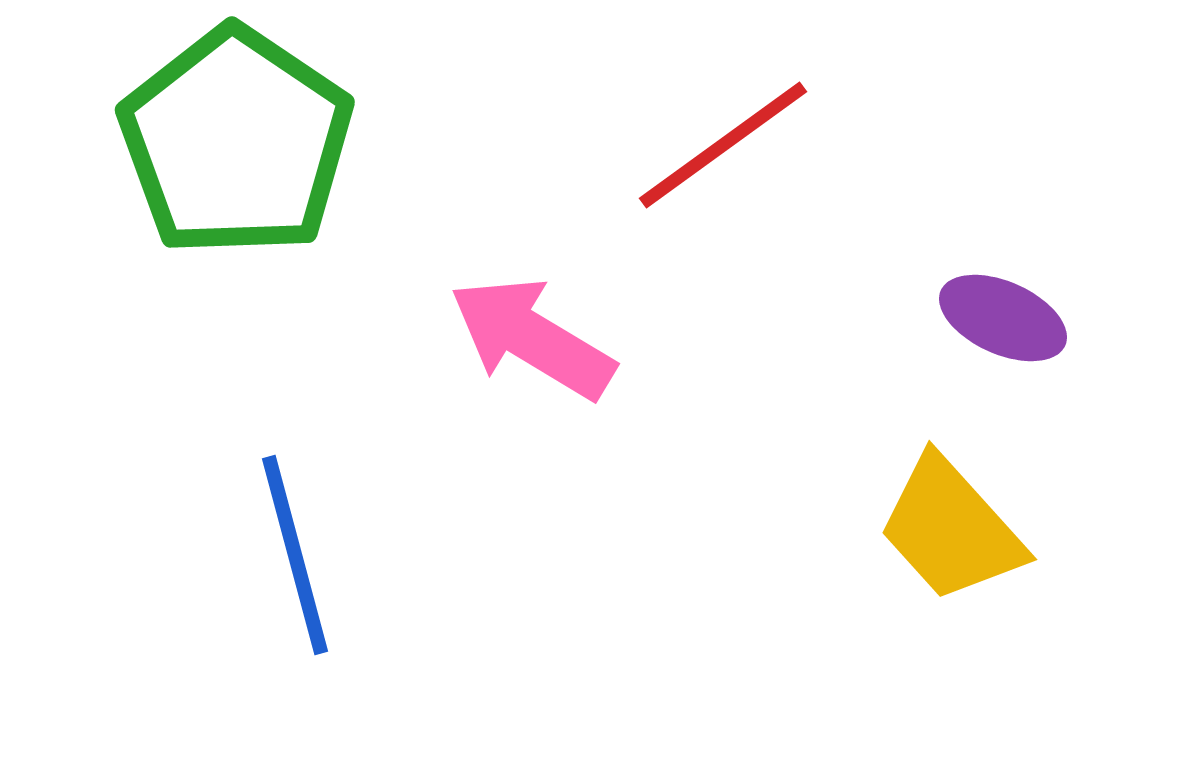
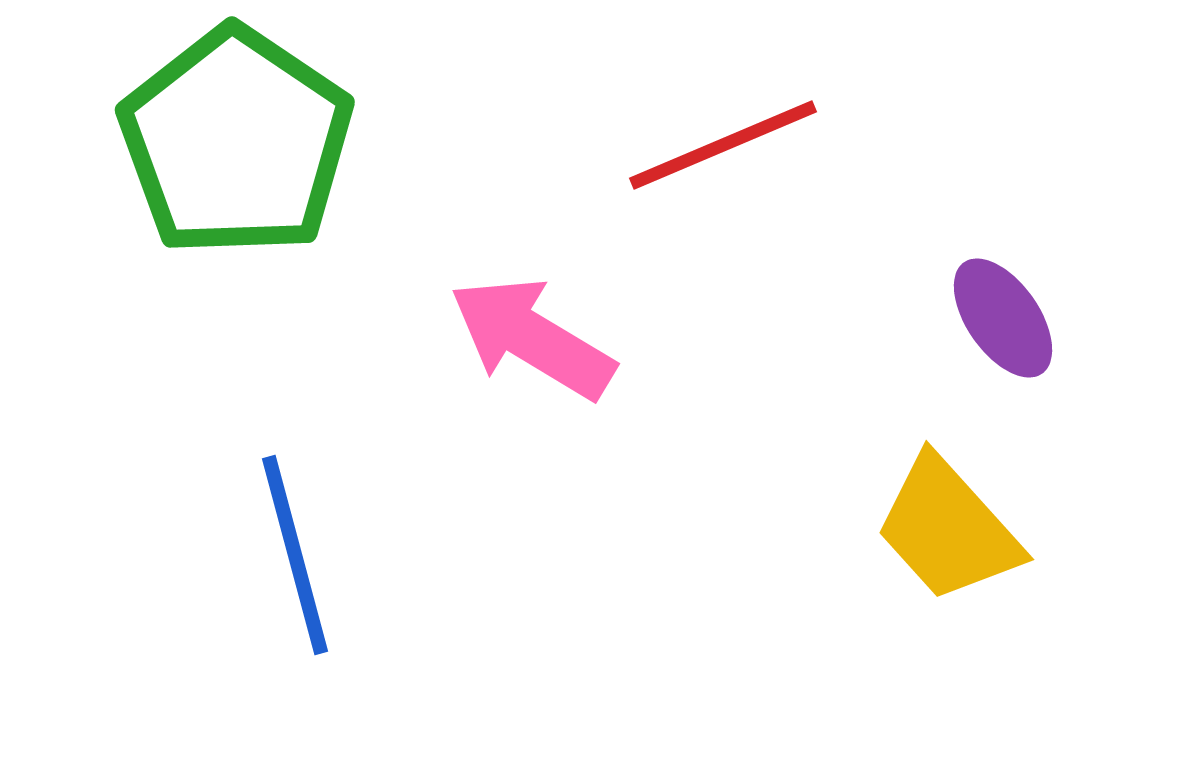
red line: rotated 13 degrees clockwise
purple ellipse: rotated 31 degrees clockwise
yellow trapezoid: moved 3 px left
